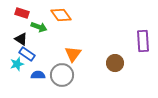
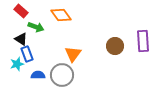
red rectangle: moved 1 px left, 2 px up; rotated 24 degrees clockwise
green arrow: moved 3 px left
blue rectangle: rotated 35 degrees clockwise
brown circle: moved 17 px up
